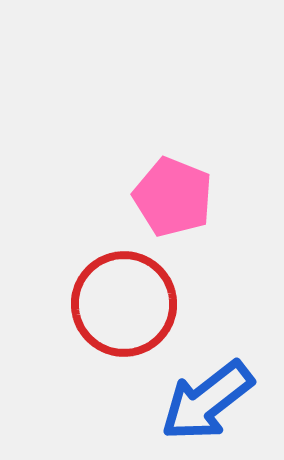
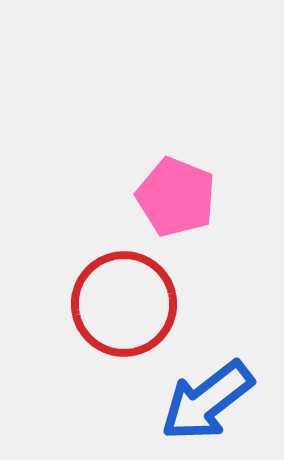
pink pentagon: moved 3 px right
